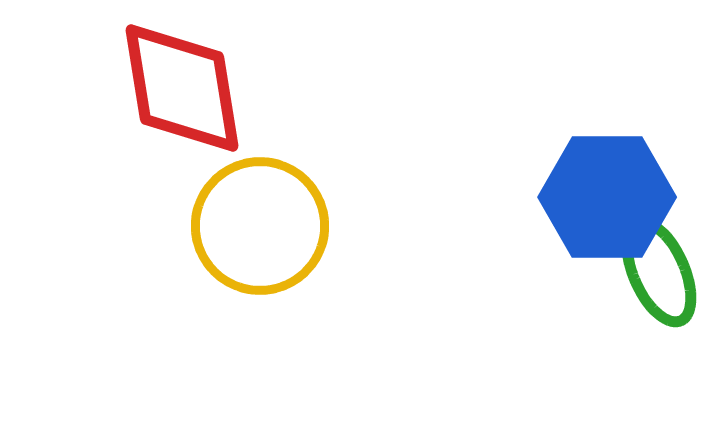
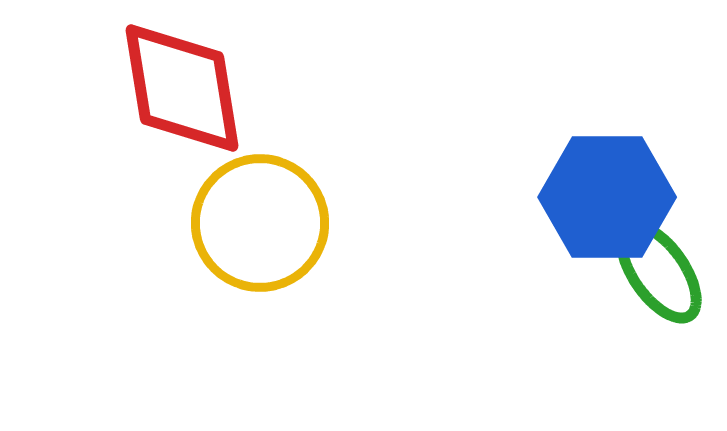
yellow circle: moved 3 px up
green ellipse: rotated 11 degrees counterclockwise
